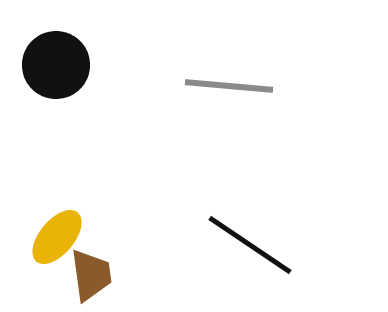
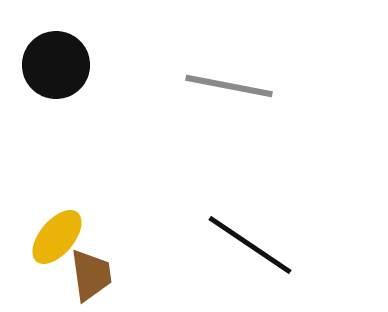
gray line: rotated 6 degrees clockwise
